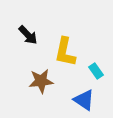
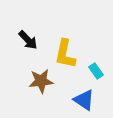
black arrow: moved 5 px down
yellow L-shape: moved 2 px down
